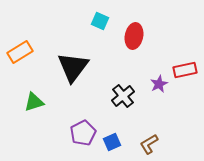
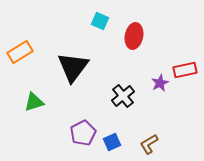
purple star: moved 1 px right, 1 px up
